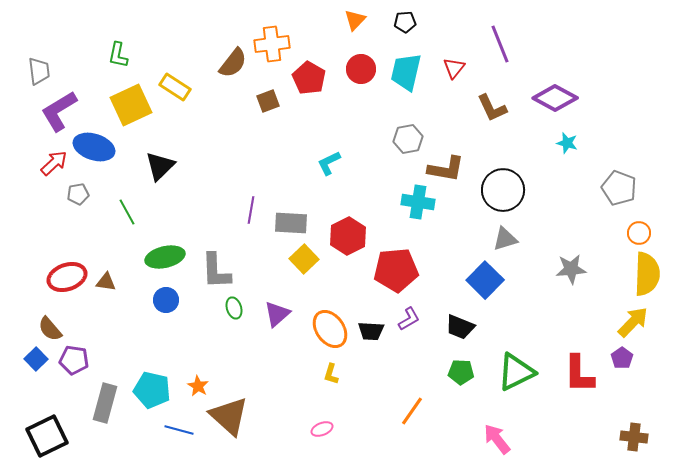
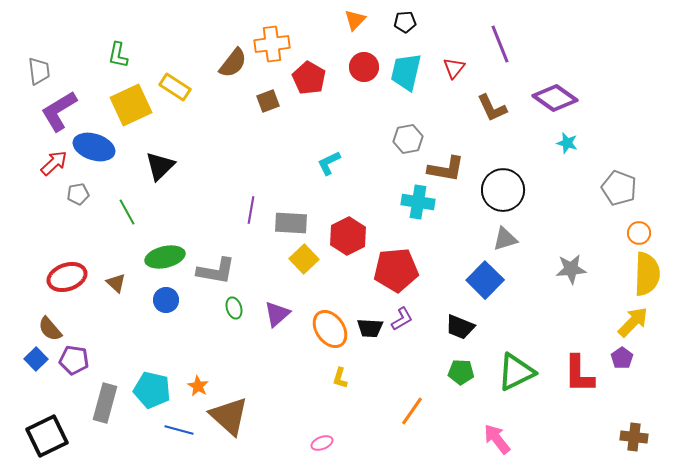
red circle at (361, 69): moved 3 px right, 2 px up
purple diamond at (555, 98): rotated 6 degrees clockwise
gray L-shape at (216, 271): rotated 78 degrees counterclockwise
brown triangle at (106, 282): moved 10 px right, 1 px down; rotated 35 degrees clockwise
purple L-shape at (409, 319): moved 7 px left
black trapezoid at (371, 331): moved 1 px left, 3 px up
yellow L-shape at (331, 374): moved 9 px right, 4 px down
pink ellipse at (322, 429): moved 14 px down
